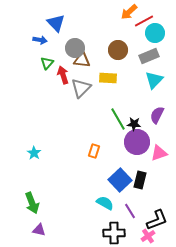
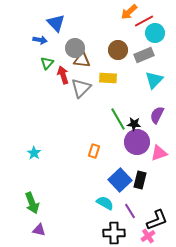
gray rectangle: moved 5 px left, 1 px up
